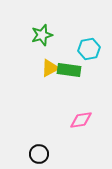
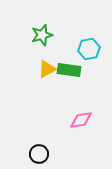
yellow triangle: moved 3 px left, 1 px down
